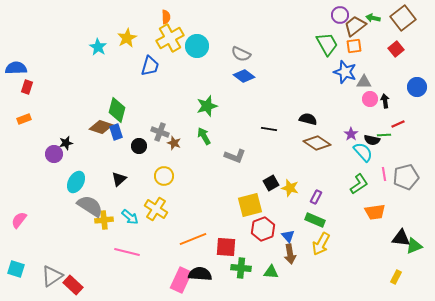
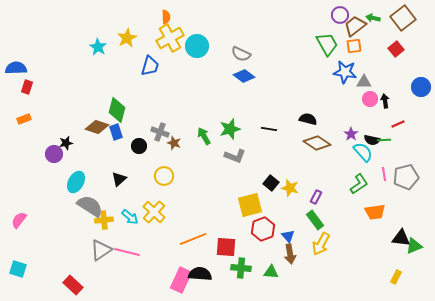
blue star at (345, 72): rotated 10 degrees counterclockwise
blue circle at (417, 87): moved 4 px right
green star at (207, 106): moved 23 px right, 23 px down
brown diamond at (101, 127): moved 4 px left
green line at (384, 135): moved 5 px down
black square at (271, 183): rotated 21 degrees counterclockwise
yellow cross at (156, 209): moved 2 px left, 3 px down; rotated 10 degrees clockwise
green rectangle at (315, 220): rotated 30 degrees clockwise
cyan square at (16, 269): moved 2 px right
gray triangle at (52, 276): moved 49 px right, 26 px up
